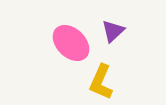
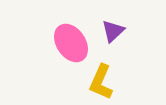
pink ellipse: rotated 12 degrees clockwise
